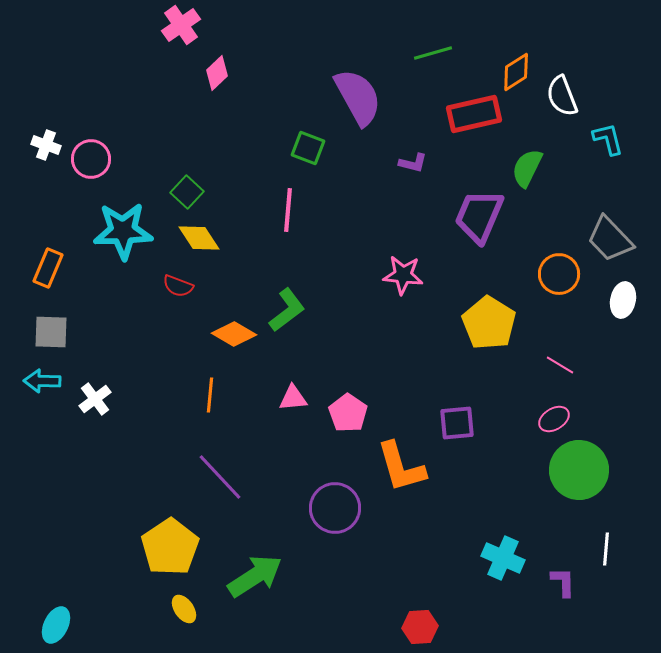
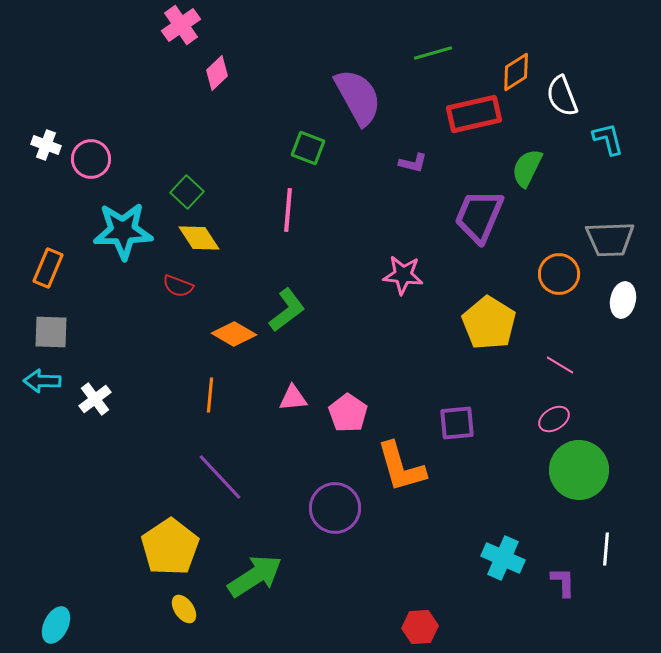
gray trapezoid at (610, 239): rotated 48 degrees counterclockwise
